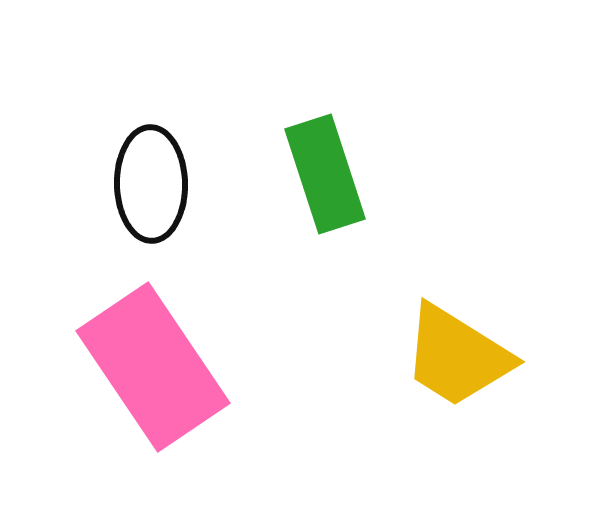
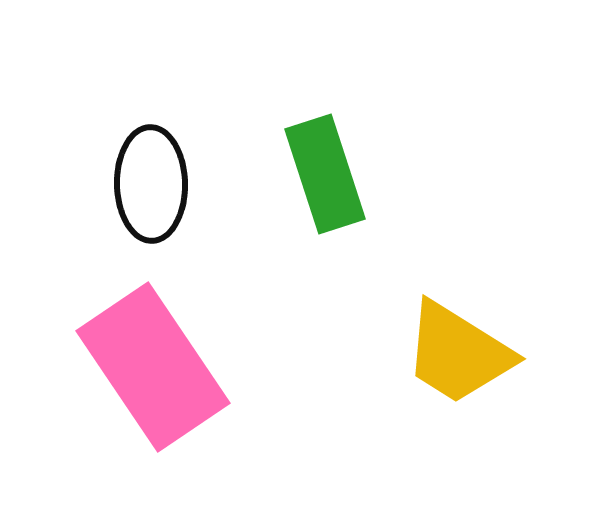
yellow trapezoid: moved 1 px right, 3 px up
